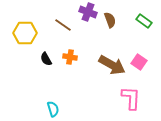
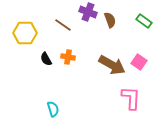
orange cross: moved 2 px left
